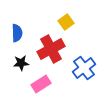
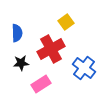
blue cross: rotated 15 degrees counterclockwise
